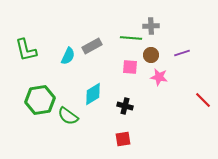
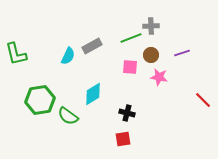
green line: rotated 25 degrees counterclockwise
green L-shape: moved 10 px left, 4 px down
black cross: moved 2 px right, 7 px down
